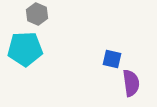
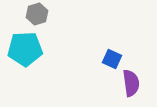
gray hexagon: rotated 20 degrees clockwise
blue square: rotated 12 degrees clockwise
